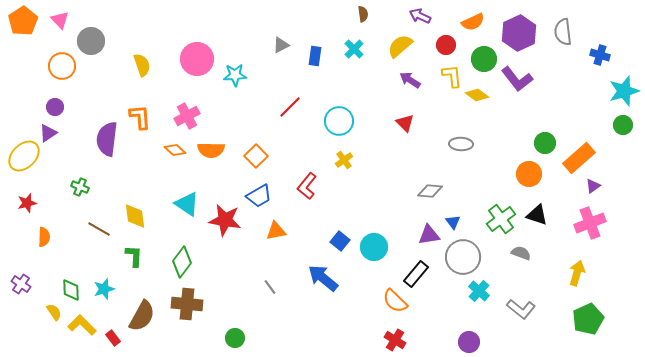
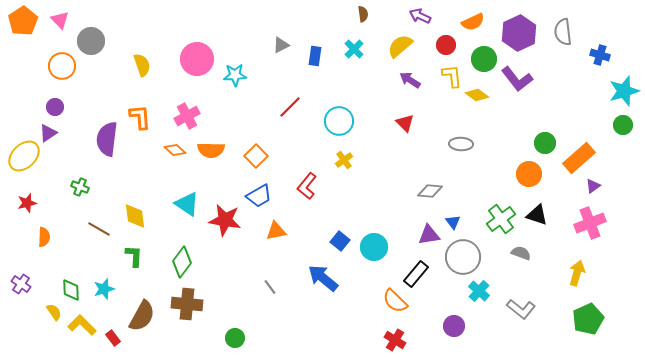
purple circle at (469, 342): moved 15 px left, 16 px up
